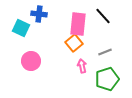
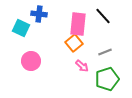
pink arrow: rotated 144 degrees clockwise
